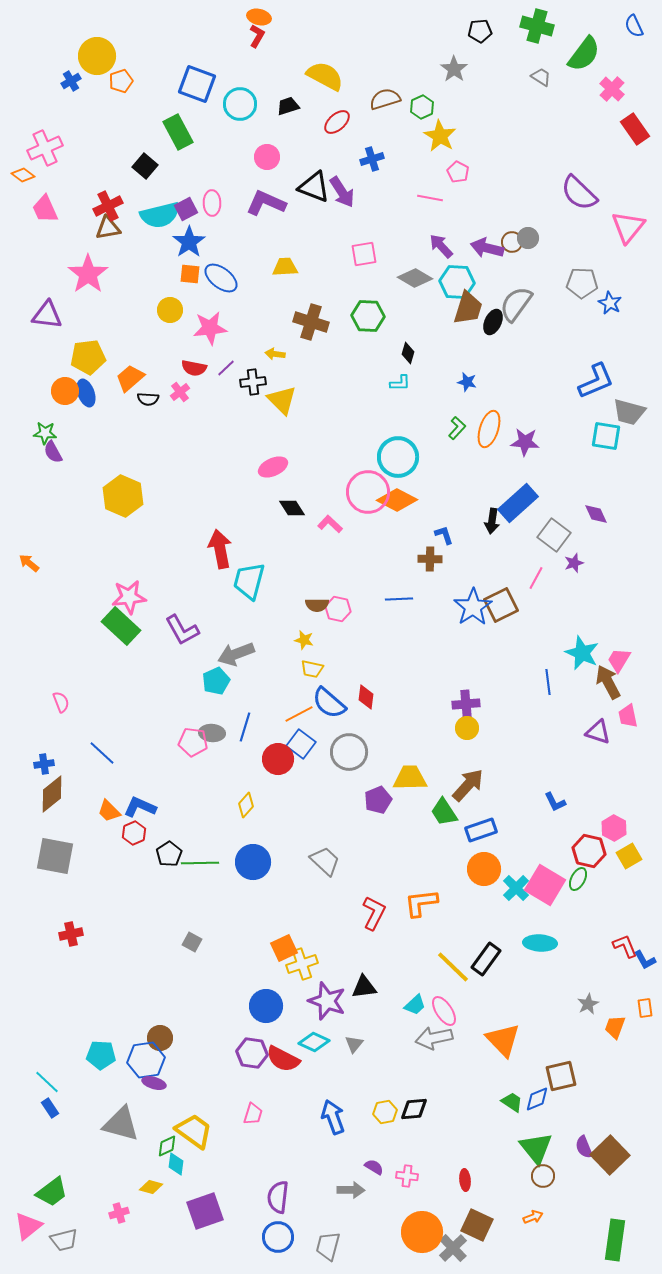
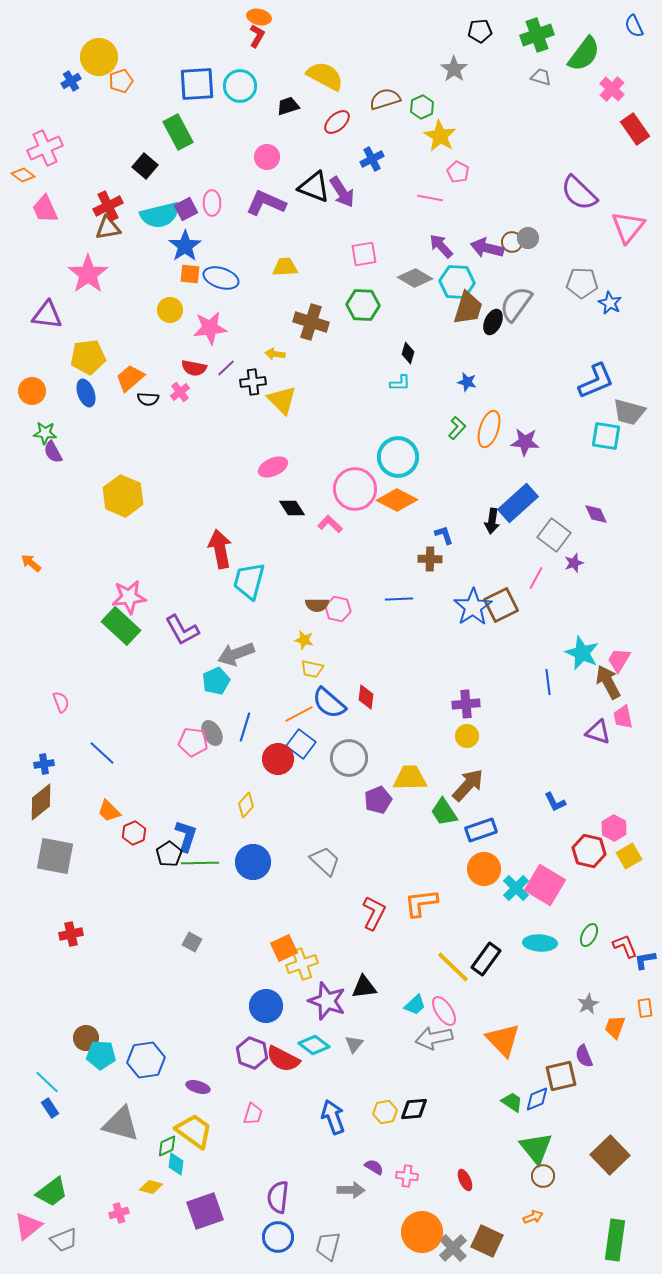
green cross at (537, 26): moved 9 px down; rotated 36 degrees counterclockwise
yellow circle at (97, 56): moved 2 px right, 1 px down
gray trapezoid at (541, 77): rotated 15 degrees counterclockwise
blue square at (197, 84): rotated 24 degrees counterclockwise
cyan circle at (240, 104): moved 18 px up
blue cross at (372, 159): rotated 10 degrees counterclockwise
blue star at (189, 242): moved 4 px left, 4 px down
blue ellipse at (221, 278): rotated 20 degrees counterclockwise
green hexagon at (368, 316): moved 5 px left, 11 px up
orange circle at (65, 391): moved 33 px left
pink circle at (368, 492): moved 13 px left, 3 px up
orange arrow at (29, 563): moved 2 px right
pink trapezoid at (628, 716): moved 5 px left, 1 px down
yellow circle at (467, 728): moved 8 px down
gray ellipse at (212, 733): rotated 55 degrees clockwise
gray circle at (349, 752): moved 6 px down
brown diamond at (52, 794): moved 11 px left, 8 px down
blue L-shape at (140, 807): moved 46 px right, 29 px down; rotated 84 degrees clockwise
green ellipse at (578, 879): moved 11 px right, 56 px down
blue L-shape at (645, 960): rotated 110 degrees clockwise
brown circle at (160, 1038): moved 74 px left
cyan diamond at (314, 1042): moved 3 px down; rotated 12 degrees clockwise
purple hexagon at (252, 1053): rotated 12 degrees clockwise
purple ellipse at (154, 1083): moved 44 px right, 4 px down
purple semicircle at (584, 1147): moved 91 px up
red ellipse at (465, 1180): rotated 20 degrees counterclockwise
brown square at (477, 1225): moved 10 px right, 16 px down
gray trapezoid at (64, 1240): rotated 8 degrees counterclockwise
